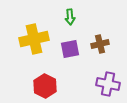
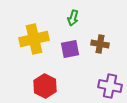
green arrow: moved 3 px right, 1 px down; rotated 21 degrees clockwise
brown cross: rotated 24 degrees clockwise
purple cross: moved 2 px right, 2 px down
